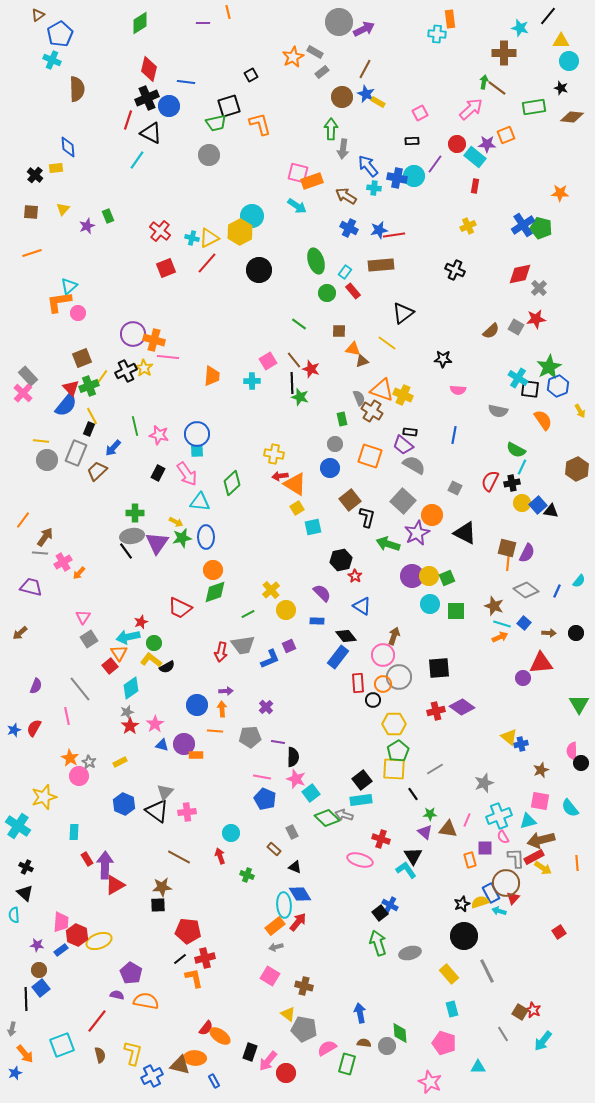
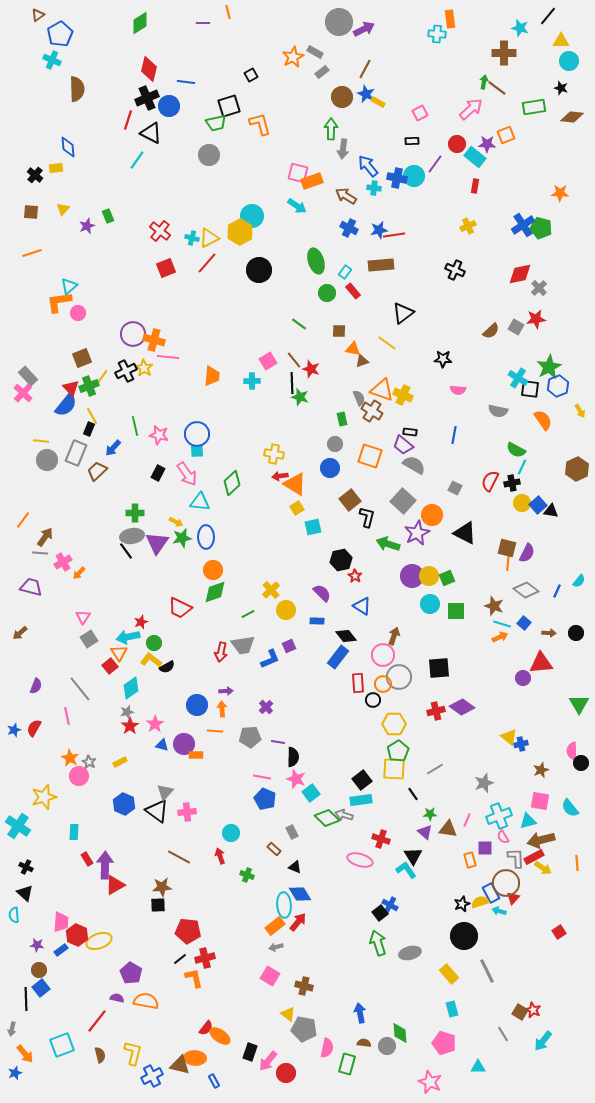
purple semicircle at (117, 995): moved 3 px down
pink semicircle at (327, 1048): rotated 132 degrees clockwise
